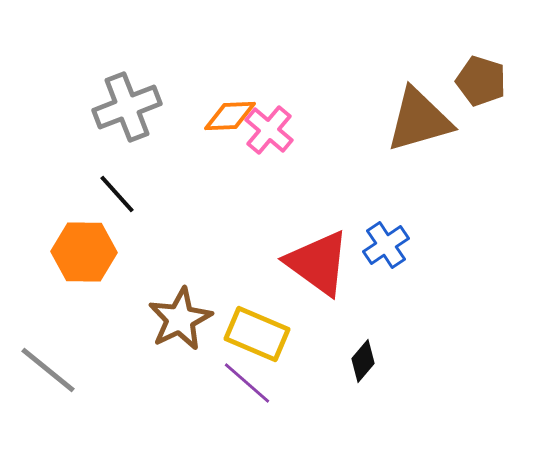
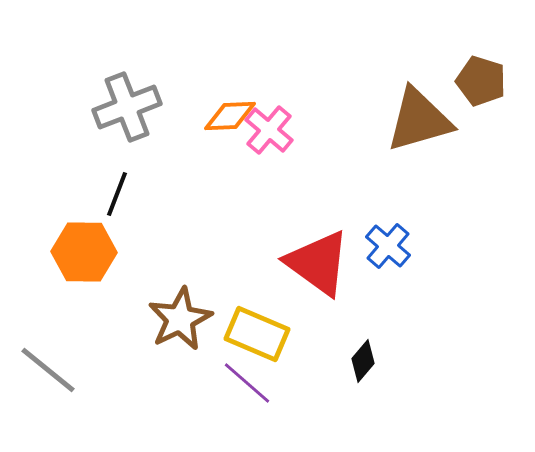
black line: rotated 63 degrees clockwise
blue cross: moved 2 px right, 1 px down; rotated 15 degrees counterclockwise
